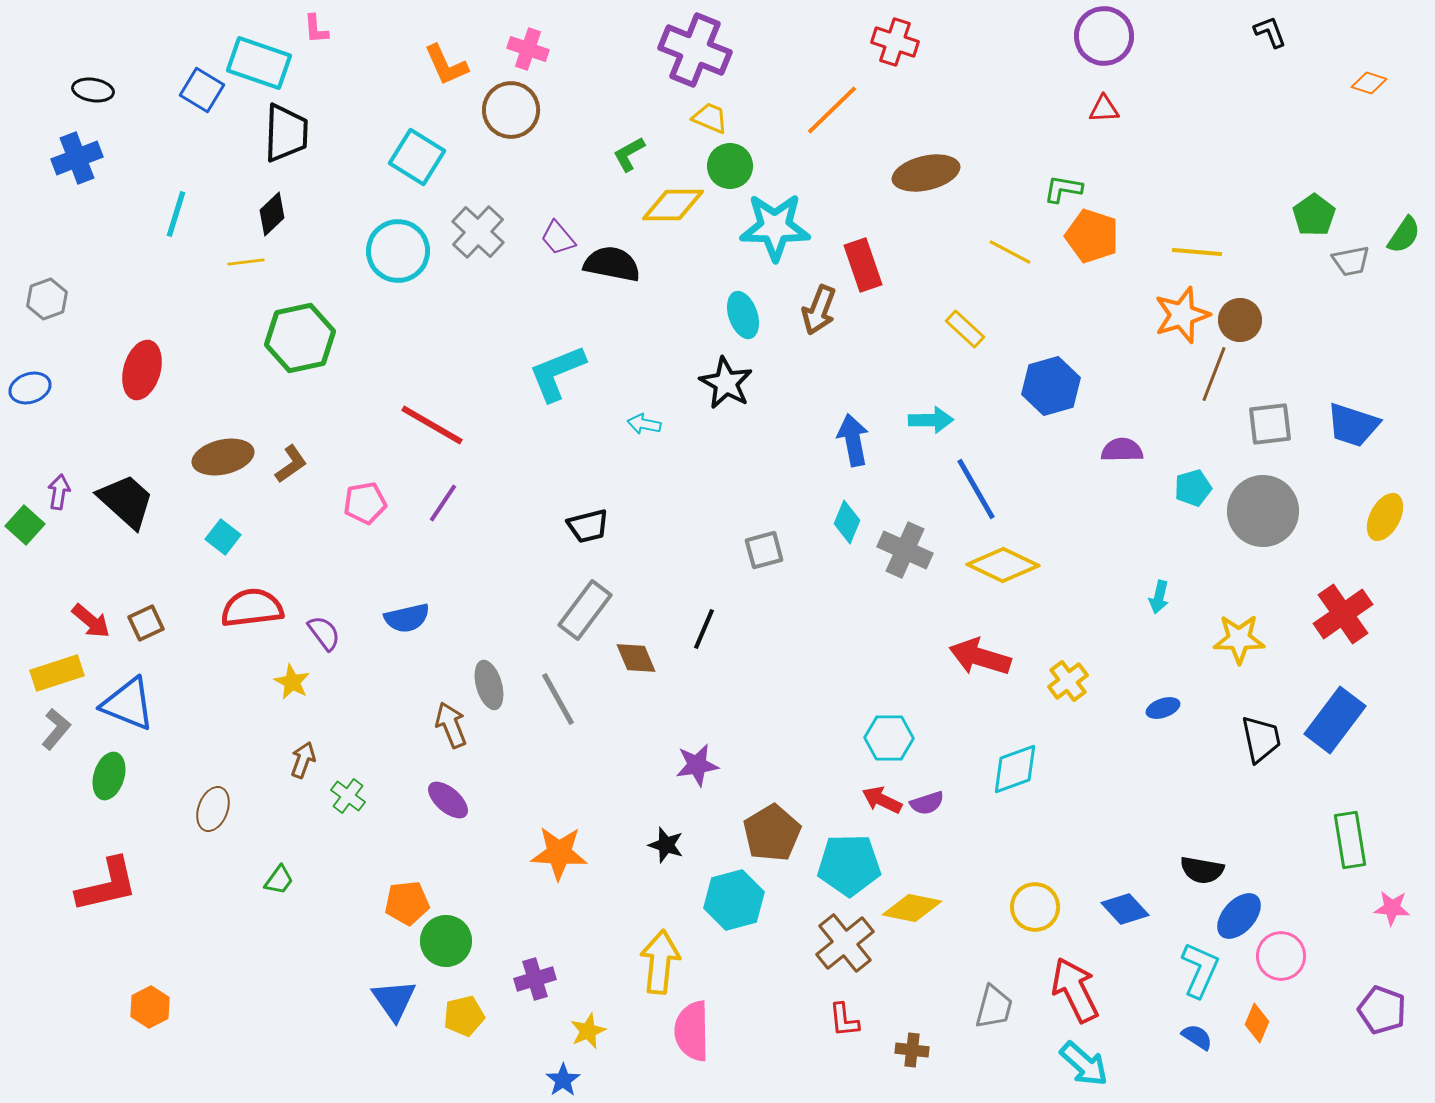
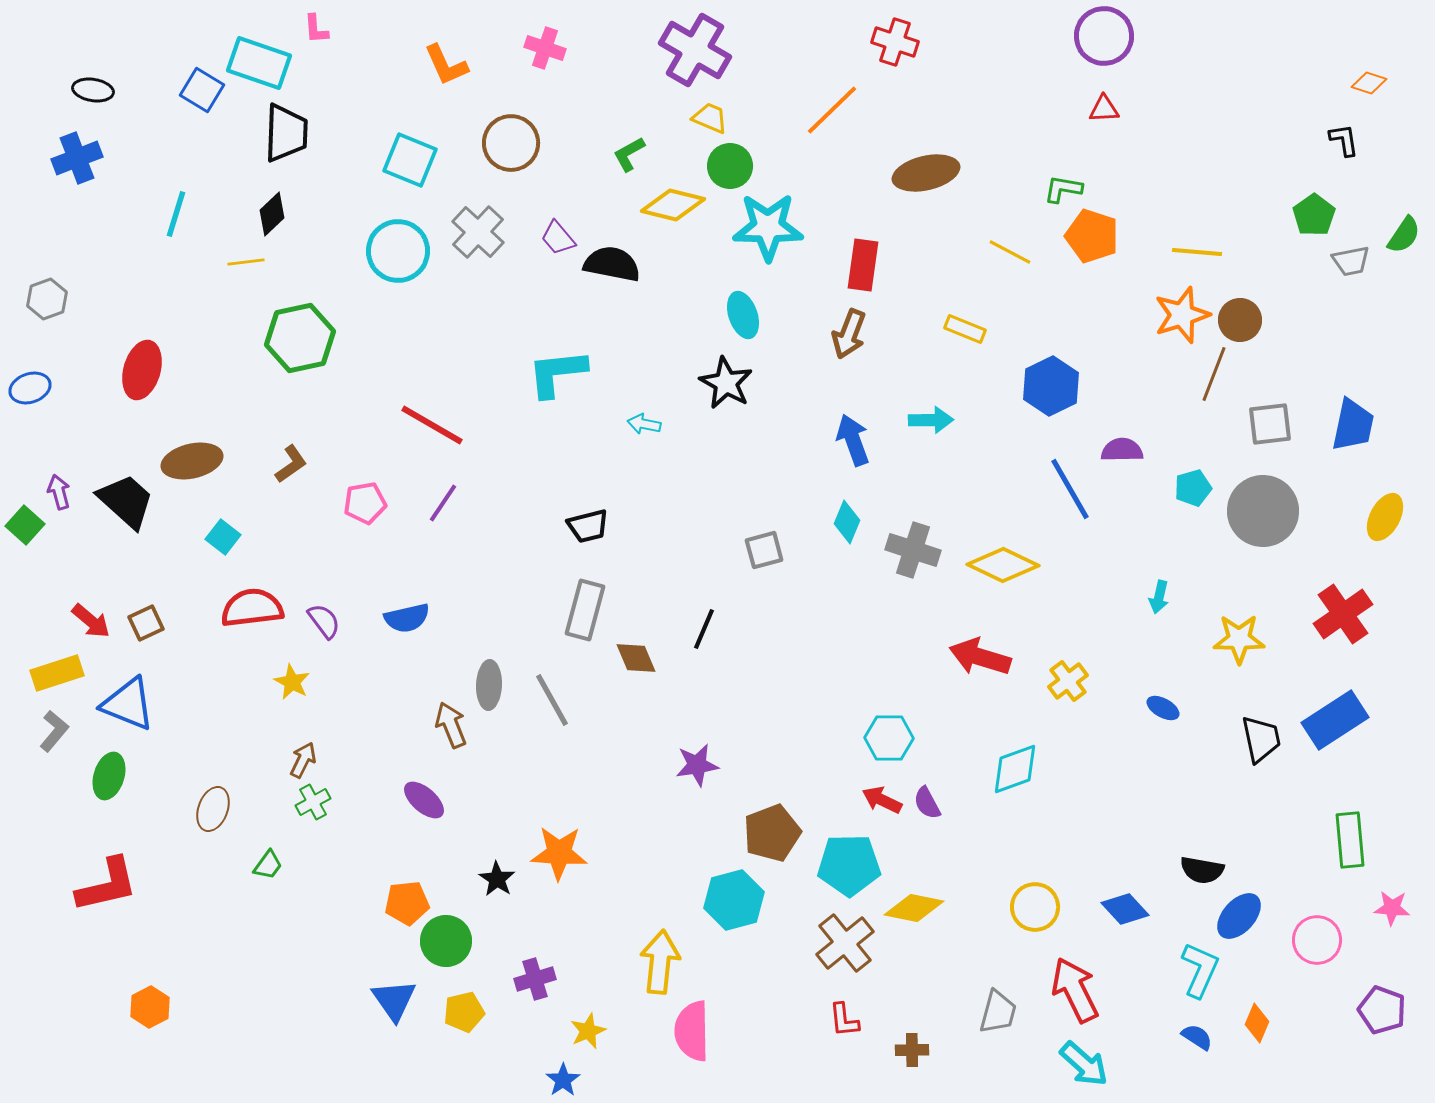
black L-shape at (1270, 32): moved 74 px right, 108 px down; rotated 12 degrees clockwise
pink cross at (528, 49): moved 17 px right, 1 px up
purple cross at (695, 50): rotated 8 degrees clockwise
brown circle at (511, 110): moved 33 px down
cyan square at (417, 157): moved 7 px left, 3 px down; rotated 10 degrees counterclockwise
yellow diamond at (673, 205): rotated 14 degrees clockwise
cyan star at (775, 227): moved 7 px left
red rectangle at (863, 265): rotated 27 degrees clockwise
brown arrow at (819, 310): moved 30 px right, 24 px down
yellow rectangle at (965, 329): rotated 21 degrees counterclockwise
cyan L-shape at (557, 373): rotated 16 degrees clockwise
blue hexagon at (1051, 386): rotated 10 degrees counterclockwise
blue trapezoid at (1353, 425): rotated 96 degrees counterclockwise
blue arrow at (853, 440): rotated 9 degrees counterclockwise
brown ellipse at (223, 457): moved 31 px left, 4 px down
blue line at (976, 489): moved 94 px right
purple arrow at (59, 492): rotated 24 degrees counterclockwise
gray cross at (905, 550): moved 8 px right; rotated 6 degrees counterclockwise
gray rectangle at (585, 610): rotated 22 degrees counterclockwise
purple semicircle at (324, 633): moved 12 px up
gray ellipse at (489, 685): rotated 18 degrees clockwise
gray line at (558, 699): moved 6 px left, 1 px down
blue ellipse at (1163, 708): rotated 48 degrees clockwise
blue rectangle at (1335, 720): rotated 20 degrees clockwise
gray L-shape at (56, 729): moved 2 px left, 2 px down
brown arrow at (303, 760): rotated 6 degrees clockwise
green cross at (348, 796): moved 35 px left, 6 px down; rotated 24 degrees clockwise
purple ellipse at (448, 800): moved 24 px left
purple semicircle at (927, 803): rotated 80 degrees clockwise
brown pentagon at (772, 833): rotated 10 degrees clockwise
green rectangle at (1350, 840): rotated 4 degrees clockwise
black star at (666, 845): moved 169 px left, 34 px down; rotated 15 degrees clockwise
green trapezoid at (279, 880): moved 11 px left, 15 px up
yellow diamond at (912, 908): moved 2 px right
pink circle at (1281, 956): moved 36 px right, 16 px up
gray trapezoid at (994, 1007): moved 4 px right, 5 px down
yellow pentagon at (464, 1016): moved 4 px up
brown cross at (912, 1050): rotated 8 degrees counterclockwise
